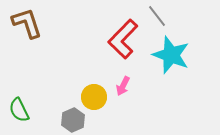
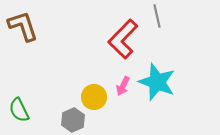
gray line: rotated 25 degrees clockwise
brown L-shape: moved 4 px left, 3 px down
cyan star: moved 14 px left, 27 px down
